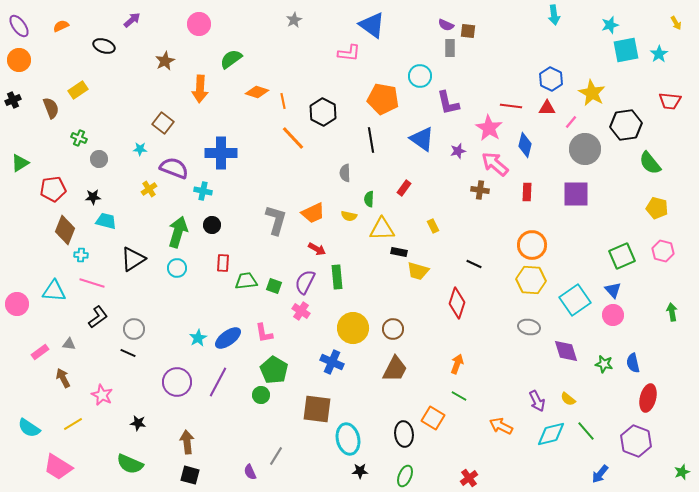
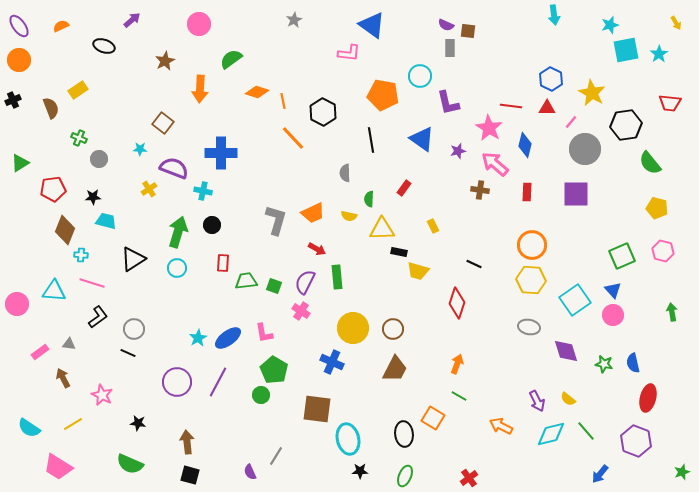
orange pentagon at (383, 99): moved 4 px up
red trapezoid at (670, 101): moved 2 px down
